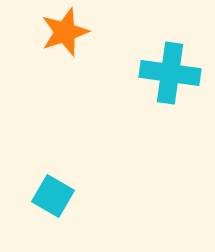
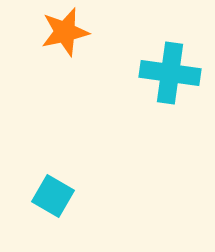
orange star: rotated 6 degrees clockwise
